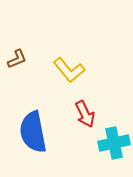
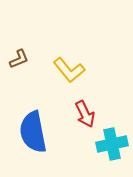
brown L-shape: moved 2 px right
cyan cross: moved 2 px left, 1 px down
